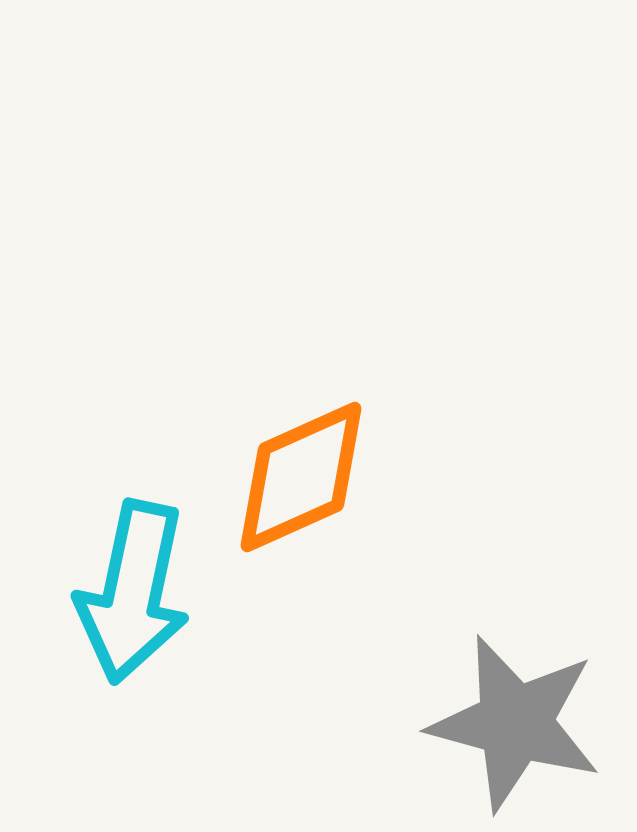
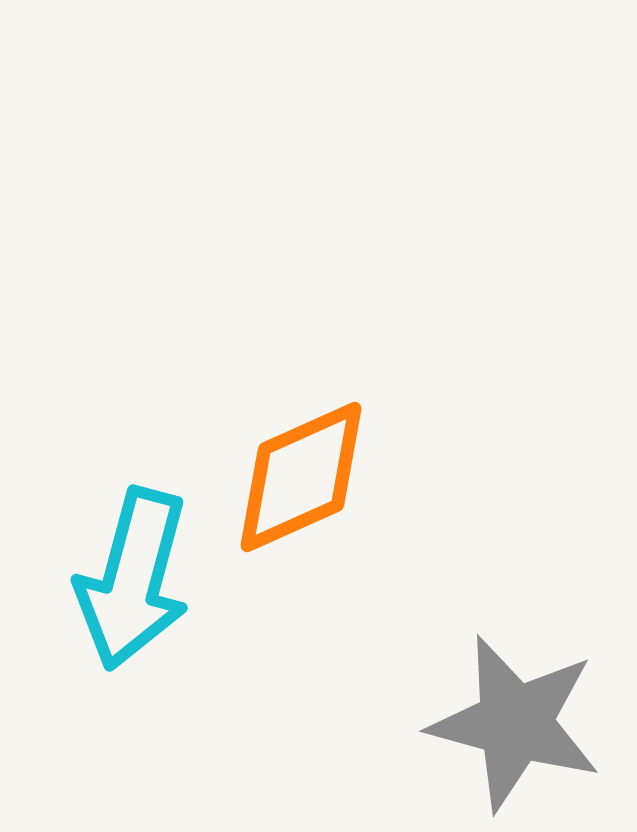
cyan arrow: moved 13 px up; rotated 3 degrees clockwise
